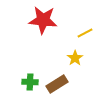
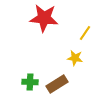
red star: moved 1 px right, 2 px up
yellow line: rotated 28 degrees counterclockwise
yellow star: rotated 28 degrees counterclockwise
